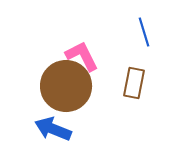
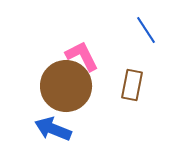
blue line: moved 2 px right, 2 px up; rotated 16 degrees counterclockwise
brown rectangle: moved 2 px left, 2 px down
